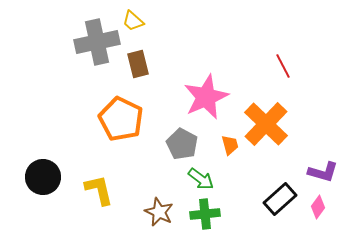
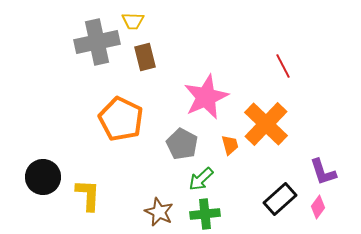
yellow trapezoid: rotated 40 degrees counterclockwise
brown rectangle: moved 7 px right, 7 px up
purple L-shape: rotated 56 degrees clockwise
green arrow: rotated 100 degrees clockwise
yellow L-shape: moved 11 px left, 5 px down; rotated 16 degrees clockwise
